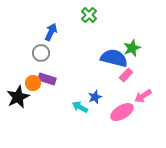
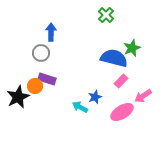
green cross: moved 17 px right
blue arrow: rotated 24 degrees counterclockwise
pink rectangle: moved 5 px left, 6 px down
orange circle: moved 2 px right, 3 px down
